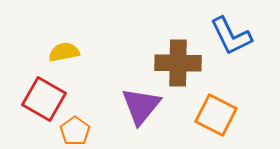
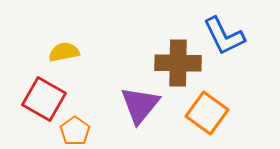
blue L-shape: moved 7 px left
purple triangle: moved 1 px left, 1 px up
orange square: moved 9 px left, 2 px up; rotated 9 degrees clockwise
